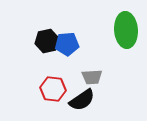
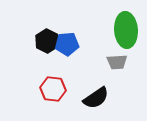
black hexagon: rotated 20 degrees counterclockwise
gray trapezoid: moved 25 px right, 15 px up
black semicircle: moved 14 px right, 2 px up
